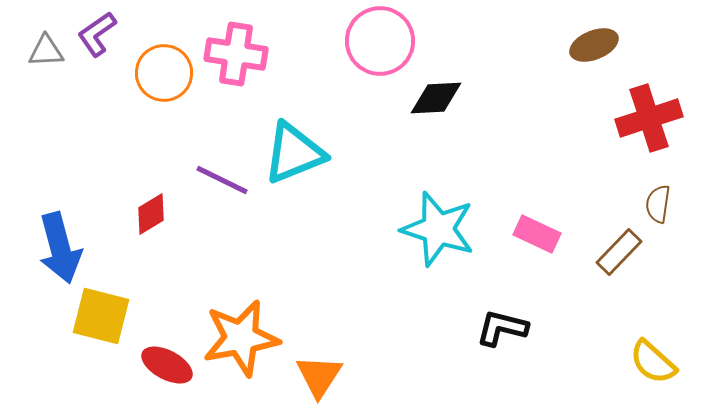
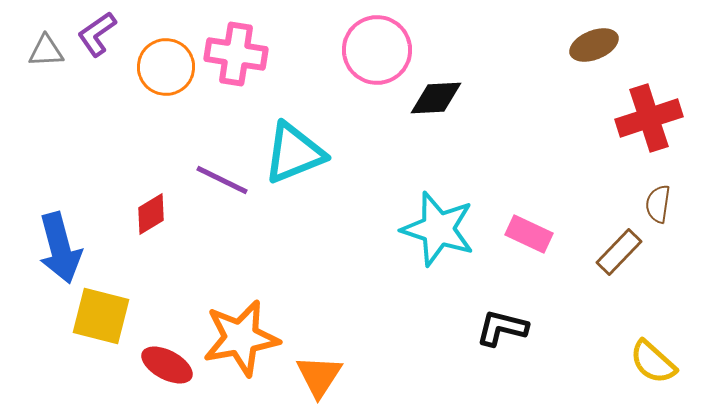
pink circle: moved 3 px left, 9 px down
orange circle: moved 2 px right, 6 px up
pink rectangle: moved 8 px left
